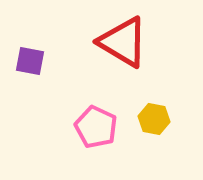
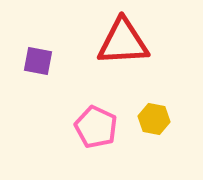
red triangle: rotated 34 degrees counterclockwise
purple square: moved 8 px right
